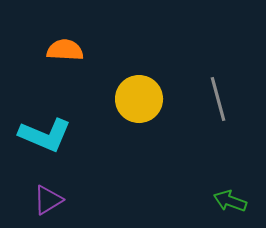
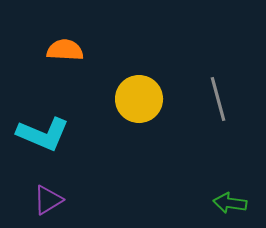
cyan L-shape: moved 2 px left, 1 px up
green arrow: moved 2 px down; rotated 12 degrees counterclockwise
